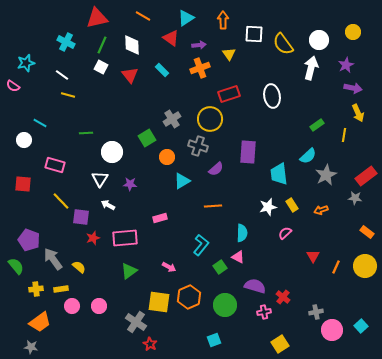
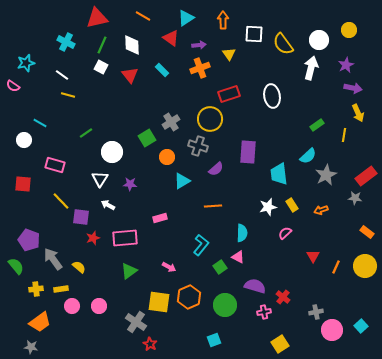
yellow circle at (353, 32): moved 4 px left, 2 px up
gray cross at (172, 119): moved 1 px left, 3 px down
green line at (86, 133): rotated 32 degrees counterclockwise
